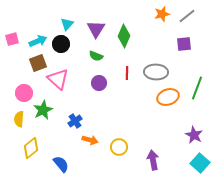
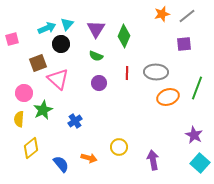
cyan arrow: moved 9 px right, 13 px up
orange arrow: moved 1 px left, 18 px down
